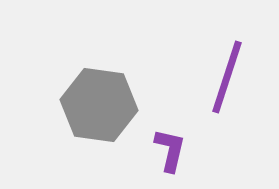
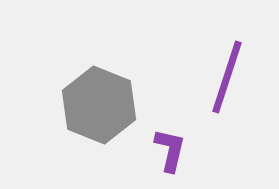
gray hexagon: rotated 14 degrees clockwise
